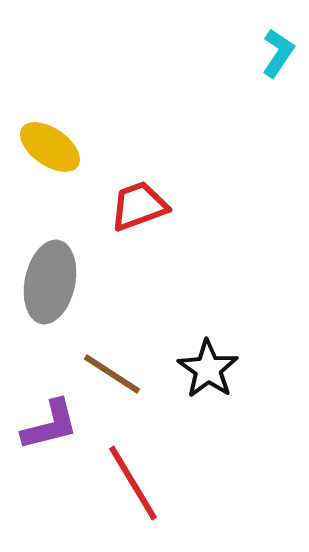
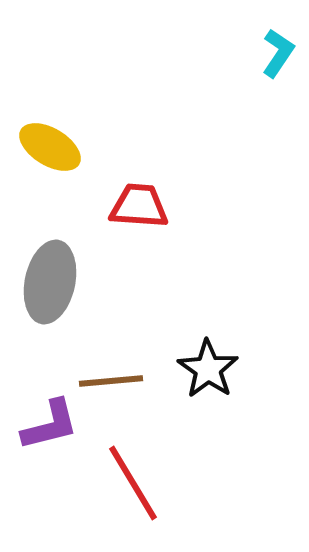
yellow ellipse: rotated 4 degrees counterclockwise
red trapezoid: rotated 24 degrees clockwise
brown line: moved 1 px left, 7 px down; rotated 38 degrees counterclockwise
